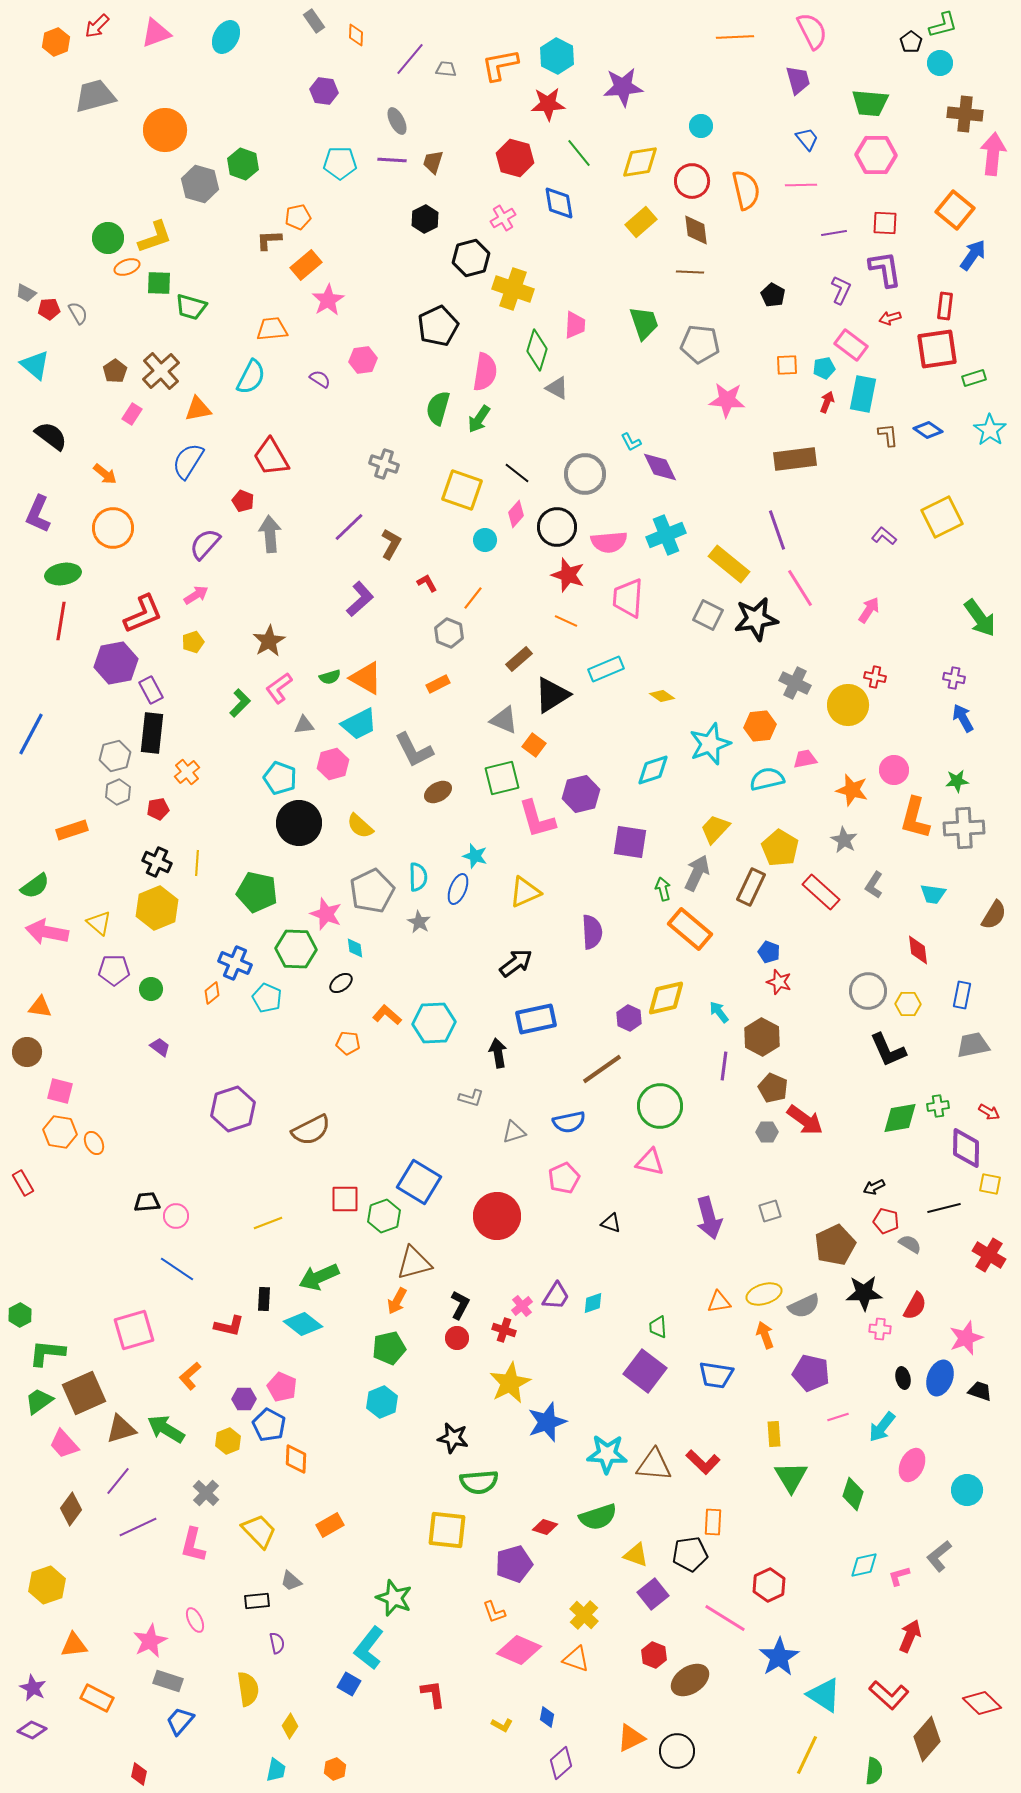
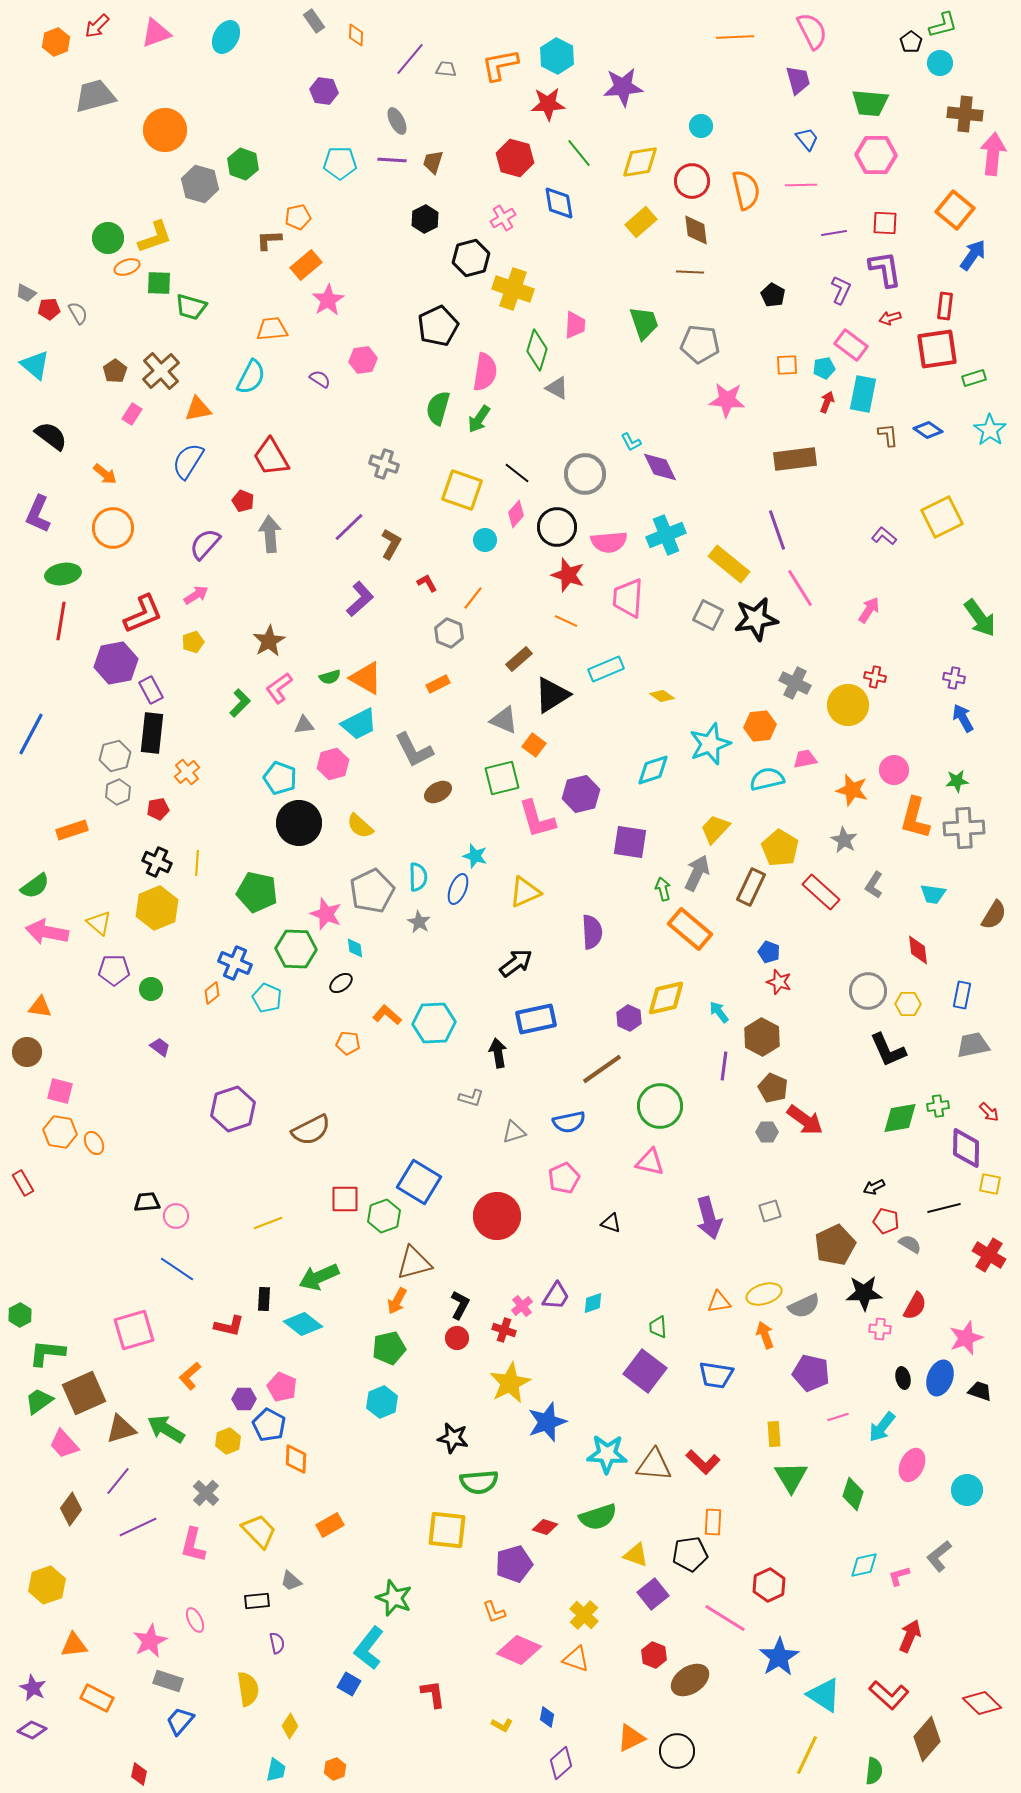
red arrow at (989, 1112): rotated 15 degrees clockwise
